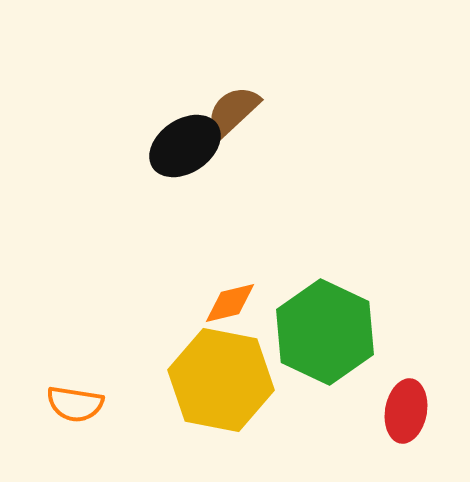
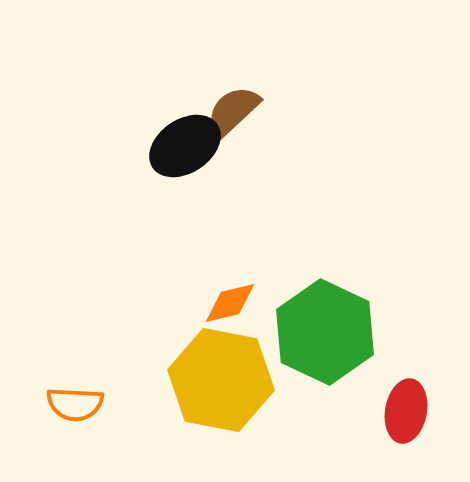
orange semicircle: rotated 6 degrees counterclockwise
